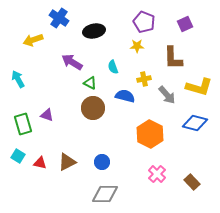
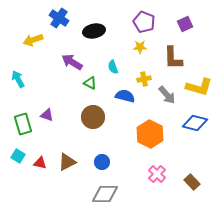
yellow star: moved 3 px right, 1 px down
brown circle: moved 9 px down
